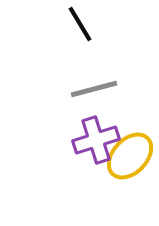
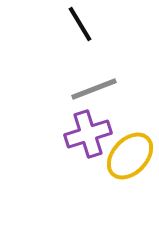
gray line: rotated 6 degrees counterclockwise
purple cross: moved 8 px left, 6 px up
